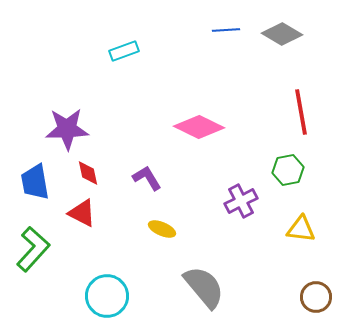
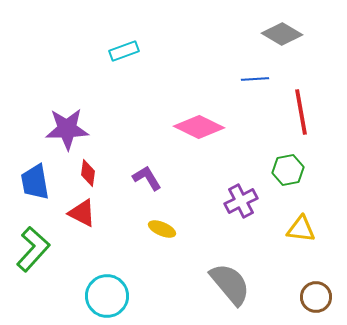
blue line: moved 29 px right, 49 px down
red diamond: rotated 20 degrees clockwise
gray semicircle: moved 26 px right, 3 px up
